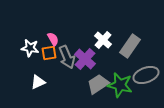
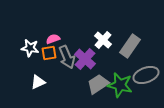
pink semicircle: rotated 80 degrees counterclockwise
